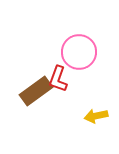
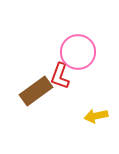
pink circle: moved 1 px left
red L-shape: moved 2 px right, 3 px up
